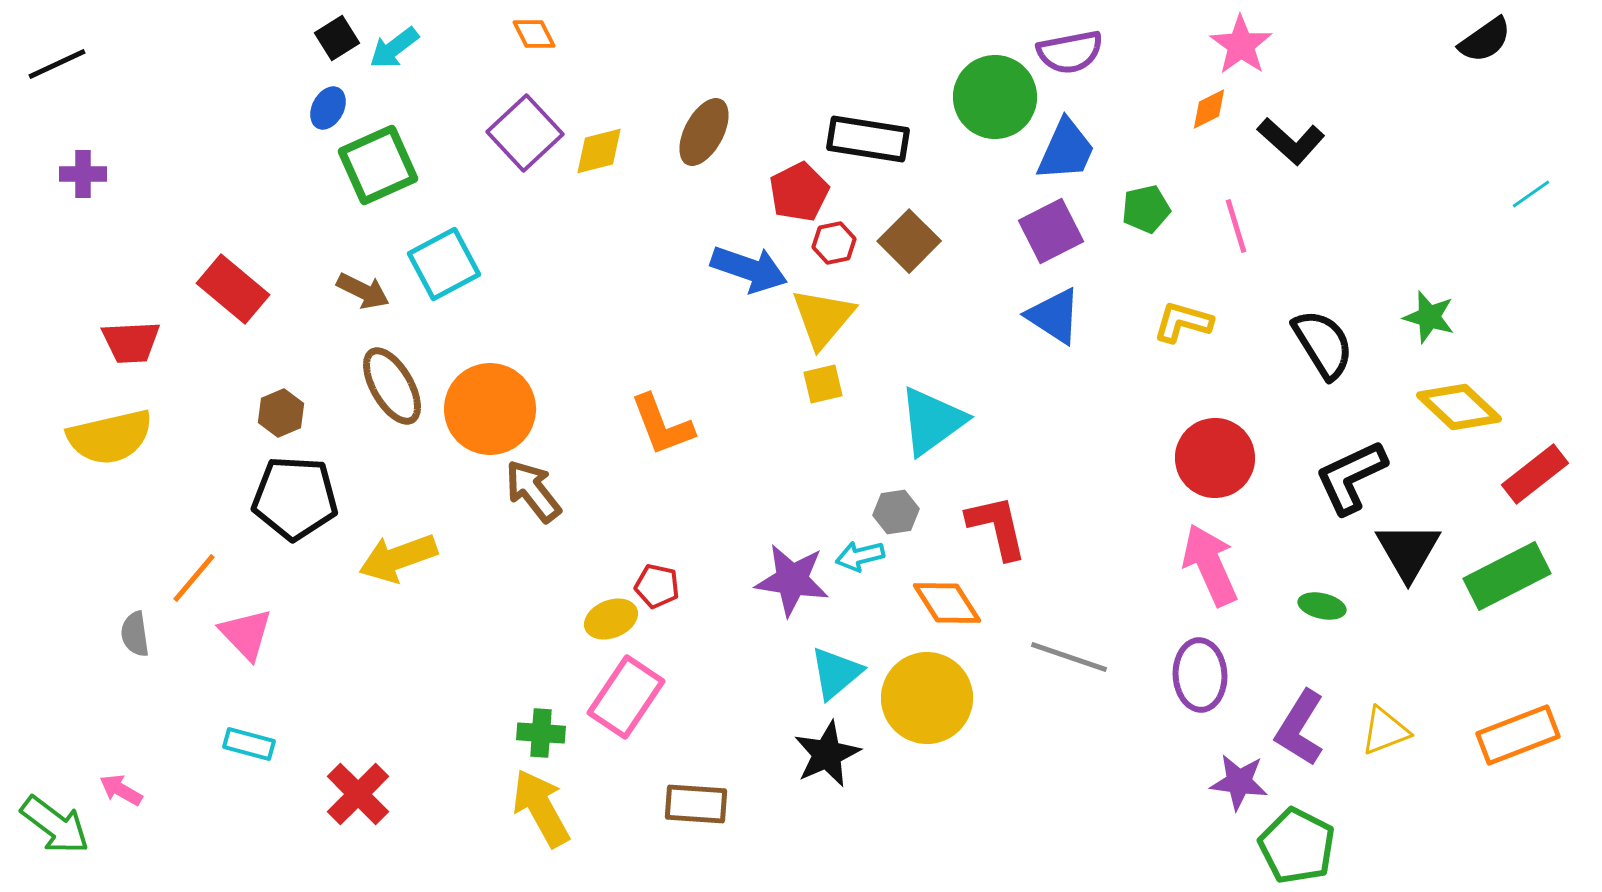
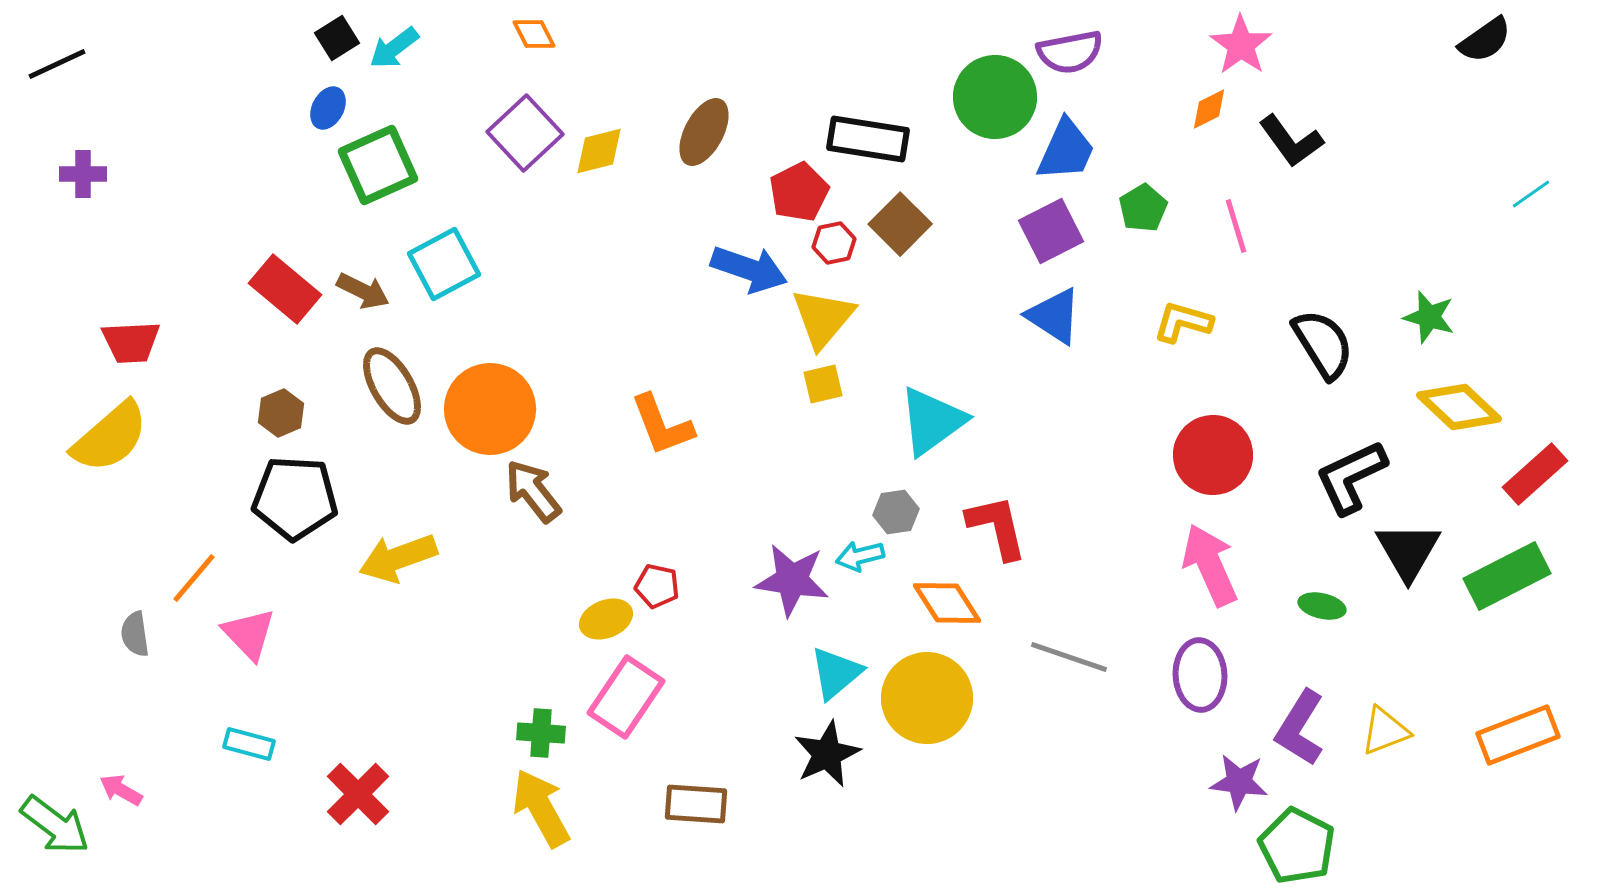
black L-shape at (1291, 141): rotated 12 degrees clockwise
green pentagon at (1146, 209): moved 3 px left, 1 px up; rotated 18 degrees counterclockwise
brown square at (909, 241): moved 9 px left, 17 px up
red rectangle at (233, 289): moved 52 px right
yellow semicircle at (110, 437): rotated 28 degrees counterclockwise
red circle at (1215, 458): moved 2 px left, 3 px up
red rectangle at (1535, 474): rotated 4 degrees counterclockwise
yellow ellipse at (611, 619): moved 5 px left
pink triangle at (246, 634): moved 3 px right
